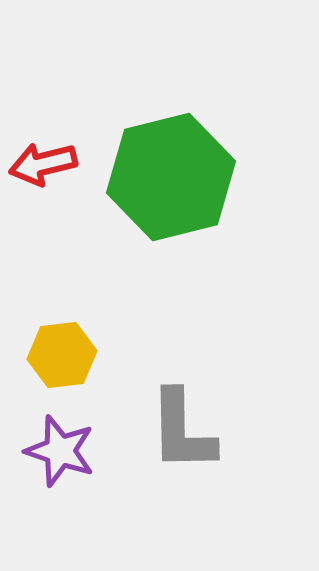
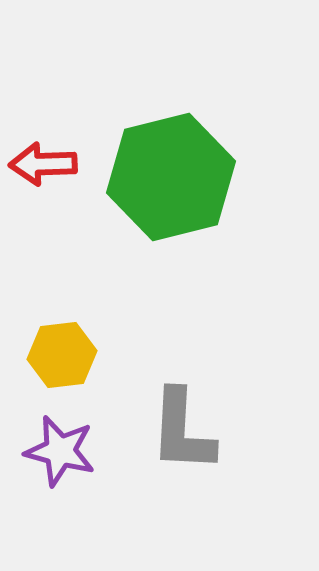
red arrow: rotated 12 degrees clockwise
gray L-shape: rotated 4 degrees clockwise
purple star: rotated 4 degrees counterclockwise
